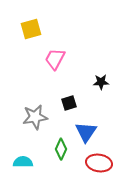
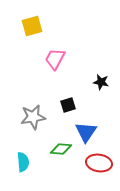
yellow square: moved 1 px right, 3 px up
black star: rotated 14 degrees clockwise
black square: moved 1 px left, 2 px down
gray star: moved 2 px left
green diamond: rotated 70 degrees clockwise
cyan semicircle: rotated 84 degrees clockwise
